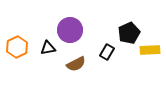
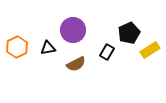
purple circle: moved 3 px right
yellow rectangle: rotated 30 degrees counterclockwise
